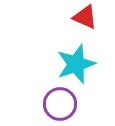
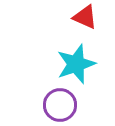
purple circle: moved 1 px down
